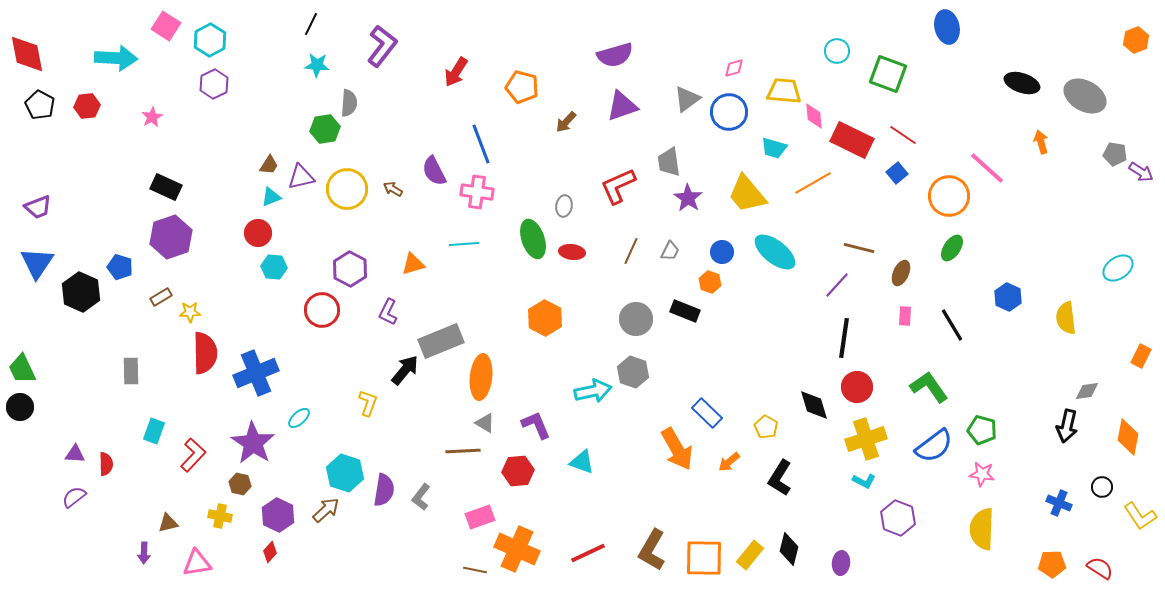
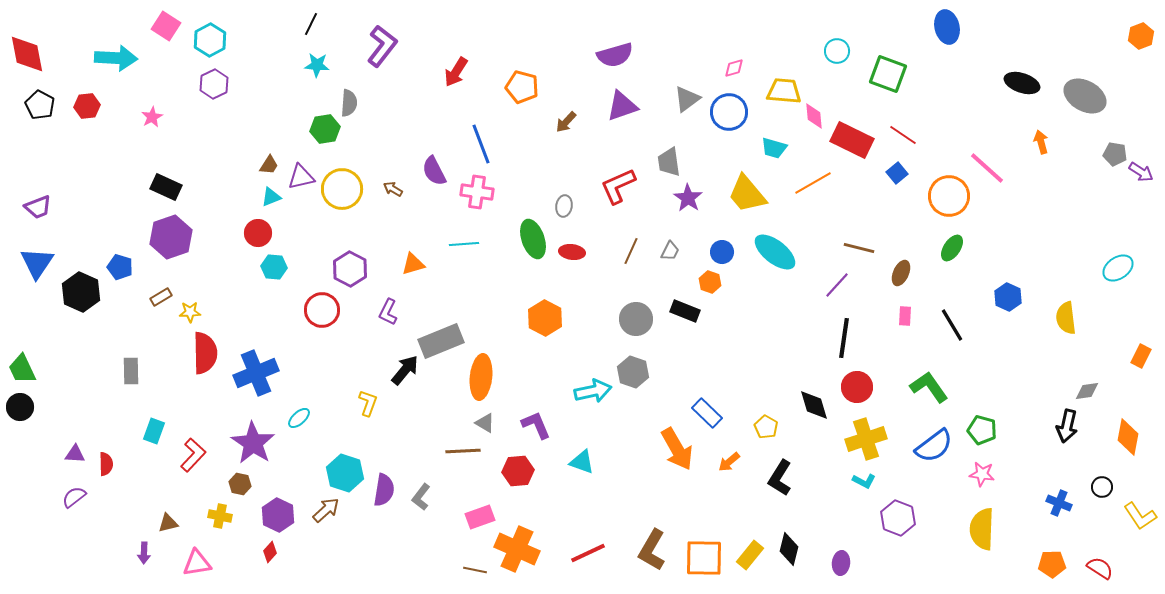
orange hexagon at (1136, 40): moved 5 px right, 4 px up
yellow circle at (347, 189): moved 5 px left
